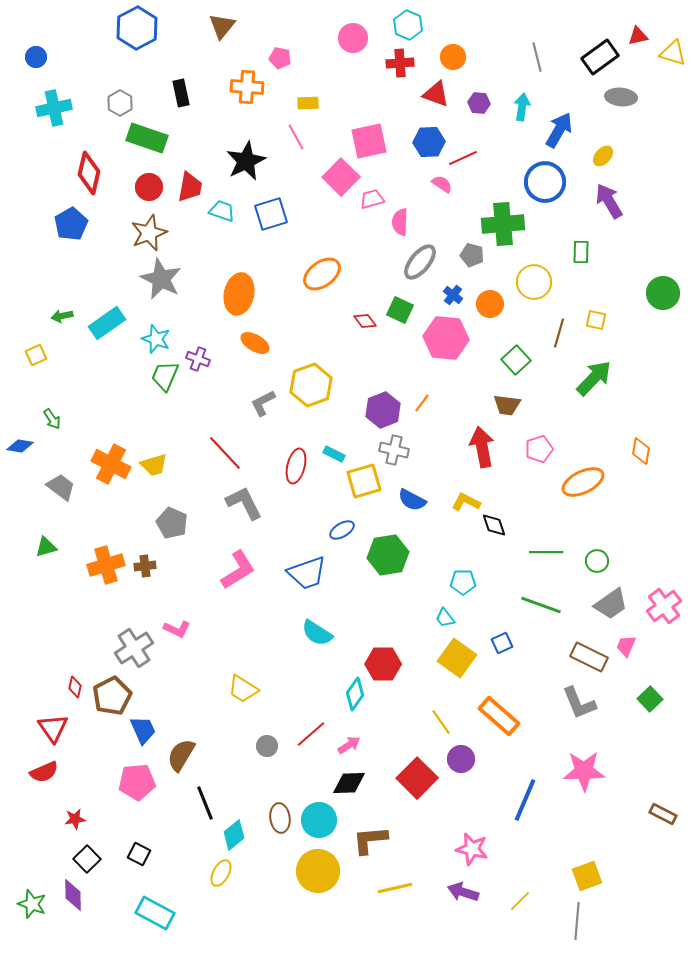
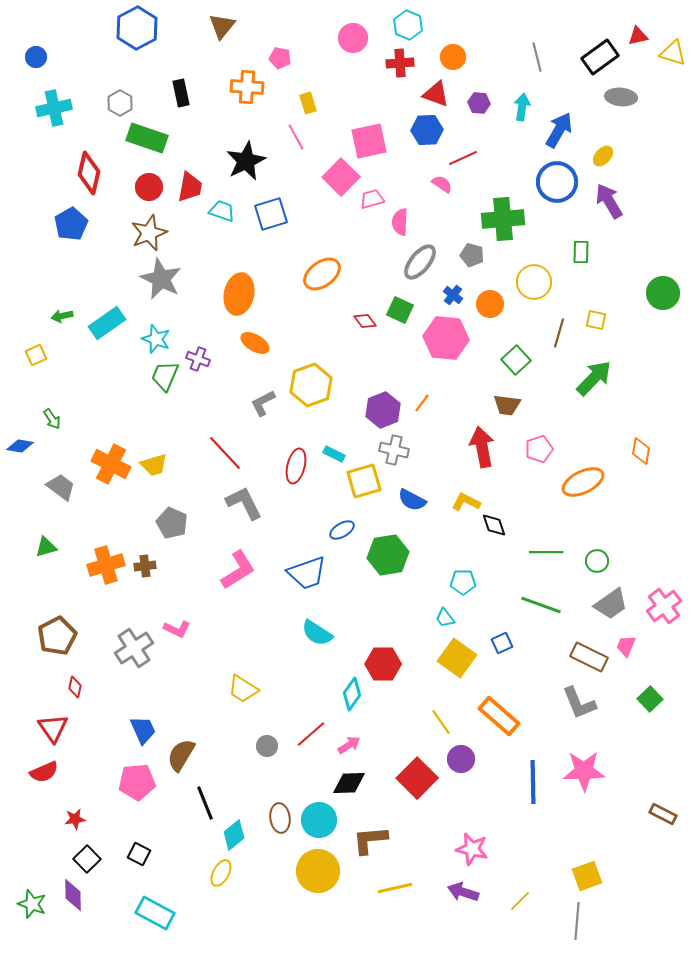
yellow rectangle at (308, 103): rotated 75 degrees clockwise
blue hexagon at (429, 142): moved 2 px left, 12 px up
blue circle at (545, 182): moved 12 px right
green cross at (503, 224): moved 5 px up
cyan diamond at (355, 694): moved 3 px left
brown pentagon at (112, 696): moved 55 px left, 60 px up
blue line at (525, 800): moved 8 px right, 18 px up; rotated 24 degrees counterclockwise
